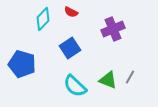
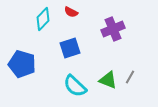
blue square: rotated 15 degrees clockwise
